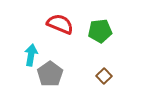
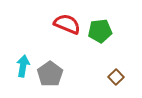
red semicircle: moved 7 px right
cyan arrow: moved 8 px left, 11 px down
brown square: moved 12 px right, 1 px down
